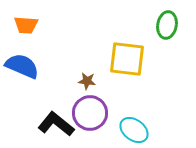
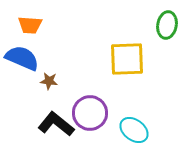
orange trapezoid: moved 4 px right
yellow square: rotated 9 degrees counterclockwise
blue semicircle: moved 8 px up
brown star: moved 38 px left
